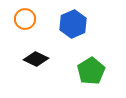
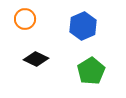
blue hexagon: moved 10 px right, 2 px down
